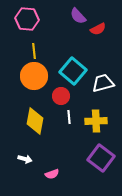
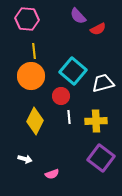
orange circle: moved 3 px left
yellow diamond: rotated 16 degrees clockwise
